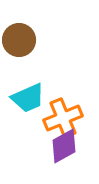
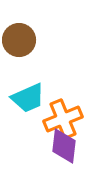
orange cross: moved 1 px down
purple diamond: rotated 54 degrees counterclockwise
